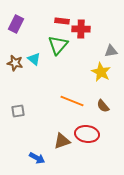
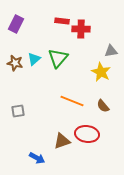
green triangle: moved 13 px down
cyan triangle: rotated 40 degrees clockwise
